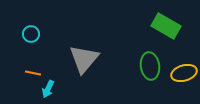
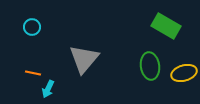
cyan circle: moved 1 px right, 7 px up
